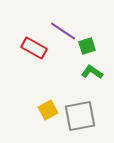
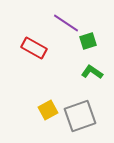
purple line: moved 3 px right, 8 px up
green square: moved 1 px right, 5 px up
gray square: rotated 8 degrees counterclockwise
